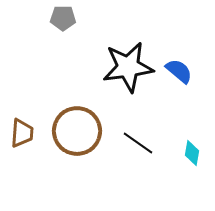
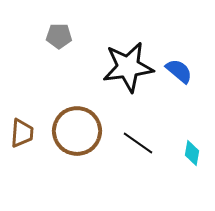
gray pentagon: moved 4 px left, 18 px down
